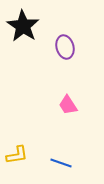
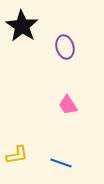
black star: moved 1 px left
